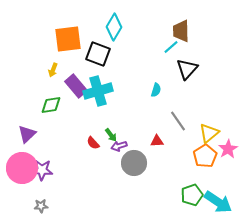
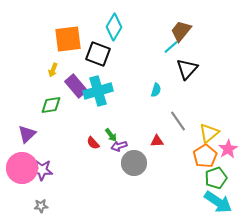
brown trapezoid: rotated 40 degrees clockwise
green pentagon: moved 24 px right, 17 px up
